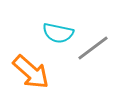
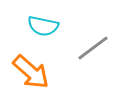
cyan semicircle: moved 15 px left, 7 px up
